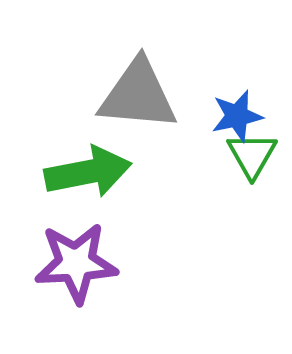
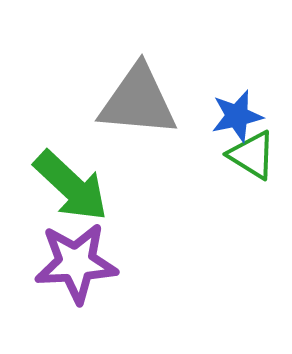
gray triangle: moved 6 px down
green triangle: rotated 28 degrees counterclockwise
green arrow: moved 17 px left, 14 px down; rotated 54 degrees clockwise
